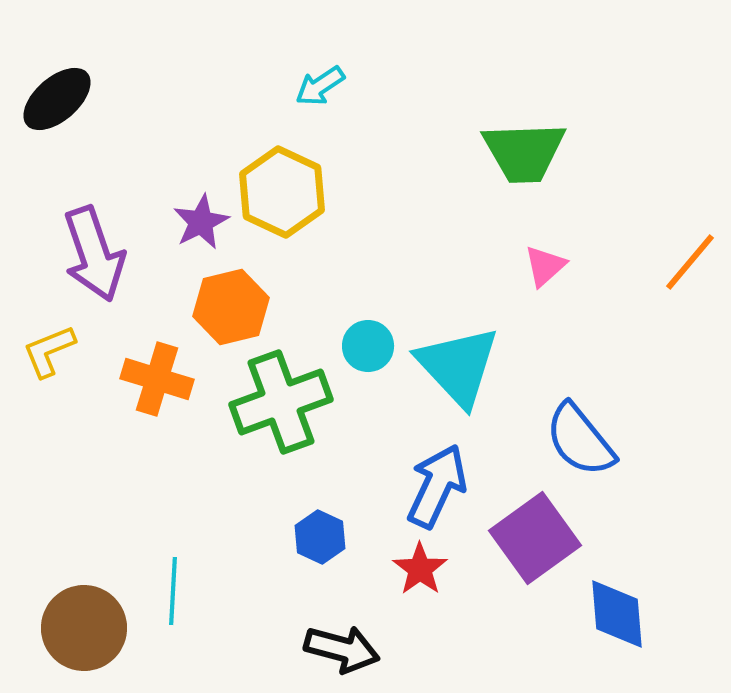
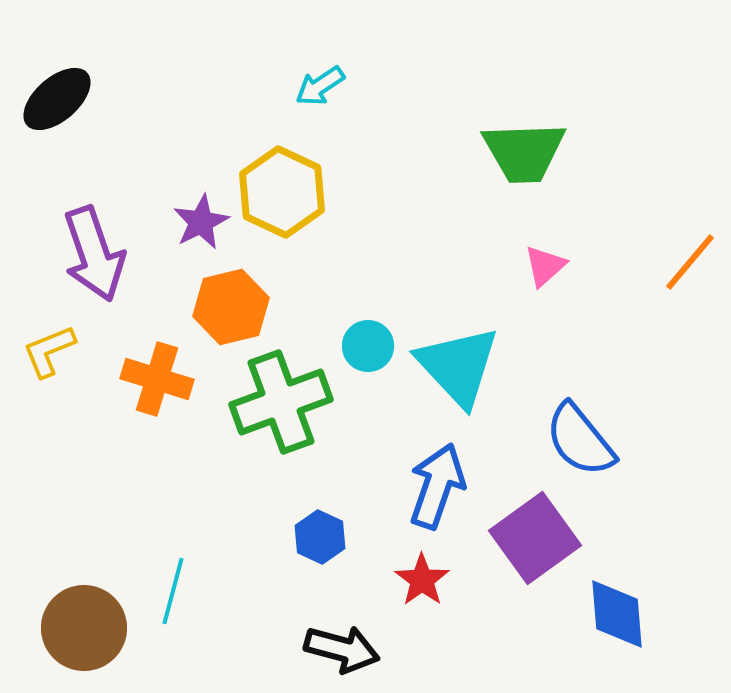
blue arrow: rotated 6 degrees counterclockwise
red star: moved 2 px right, 11 px down
cyan line: rotated 12 degrees clockwise
